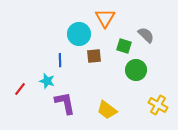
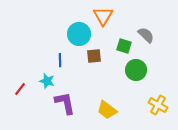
orange triangle: moved 2 px left, 2 px up
